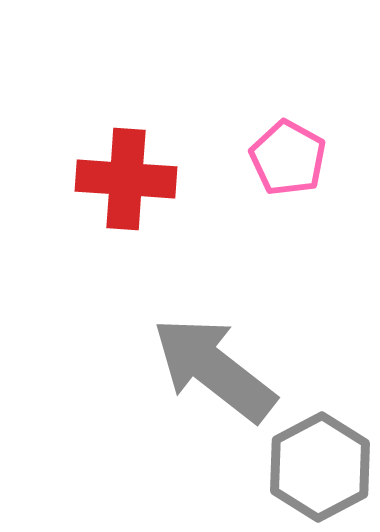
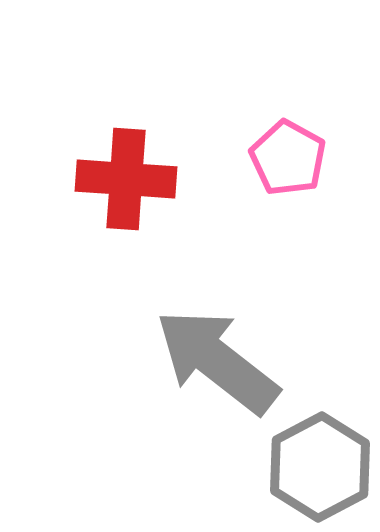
gray arrow: moved 3 px right, 8 px up
